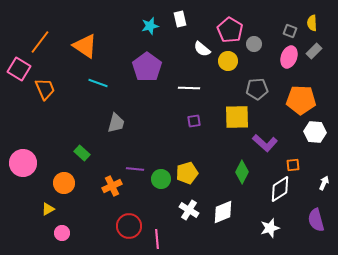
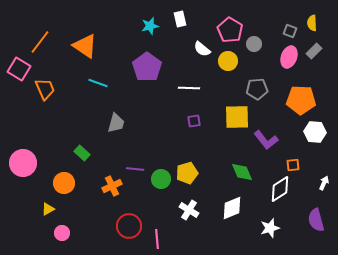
purple L-shape at (265, 143): moved 1 px right, 3 px up; rotated 10 degrees clockwise
green diamond at (242, 172): rotated 50 degrees counterclockwise
white diamond at (223, 212): moved 9 px right, 4 px up
